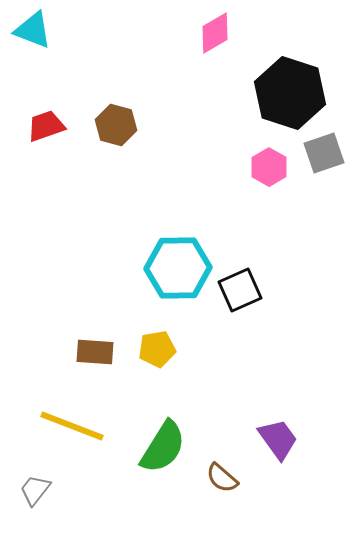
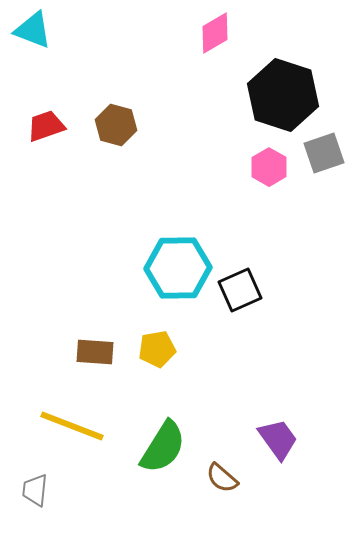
black hexagon: moved 7 px left, 2 px down
gray trapezoid: rotated 32 degrees counterclockwise
